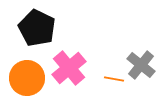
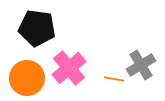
black pentagon: rotated 18 degrees counterclockwise
gray cross: rotated 20 degrees clockwise
